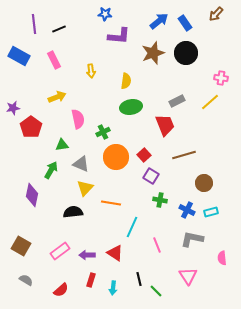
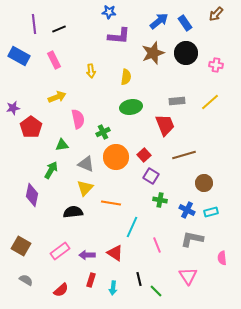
blue star at (105, 14): moved 4 px right, 2 px up
pink cross at (221, 78): moved 5 px left, 13 px up
yellow semicircle at (126, 81): moved 4 px up
gray rectangle at (177, 101): rotated 21 degrees clockwise
gray triangle at (81, 164): moved 5 px right
